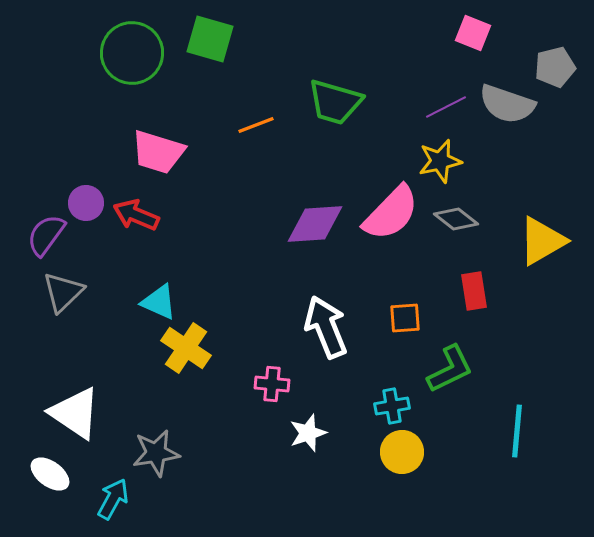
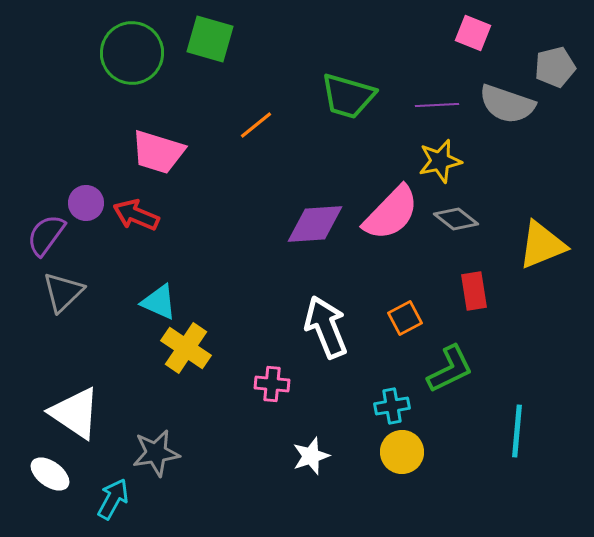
green trapezoid: moved 13 px right, 6 px up
purple line: moved 9 px left, 2 px up; rotated 24 degrees clockwise
orange line: rotated 18 degrees counterclockwise
yellow triangle: moved 4 px down; rotated 8 degrees clockwise
orange square: rotated 24 degrees counterclockwise
white star: moved 3 px right, 23 px down
